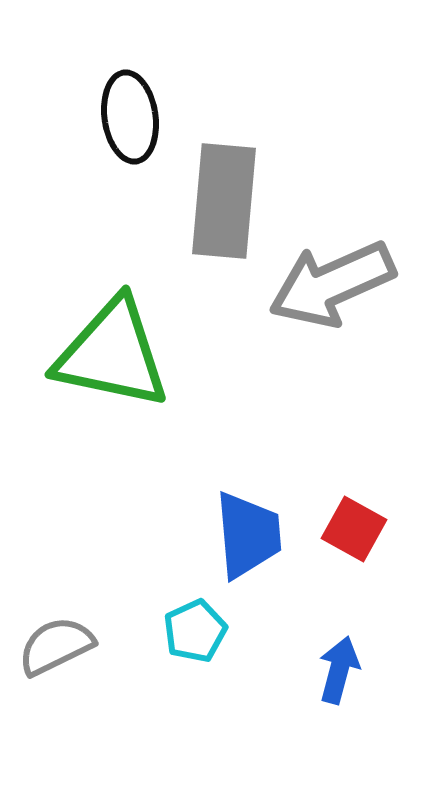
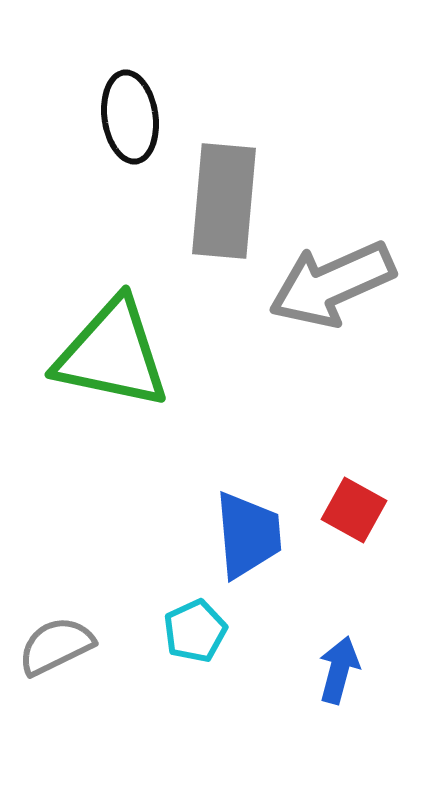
red square: moved 19 px up
